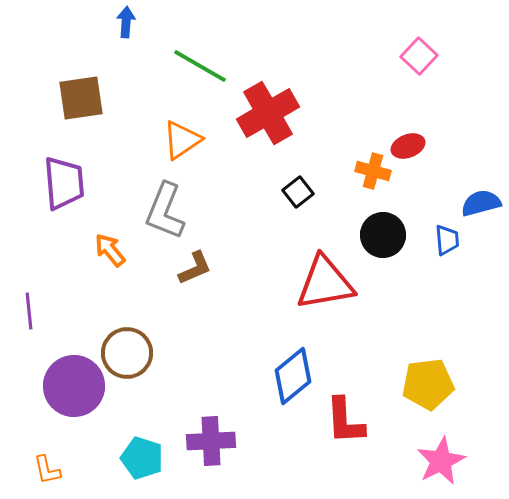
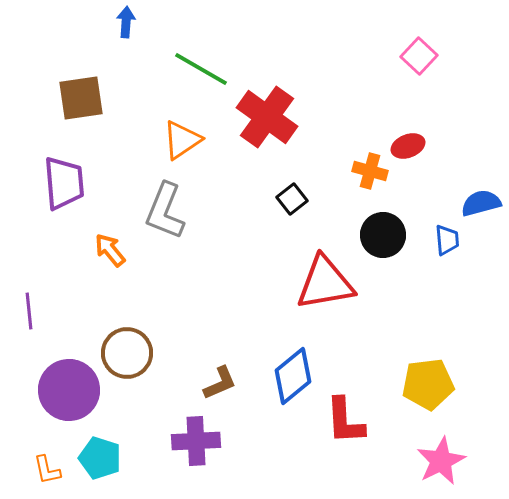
green line: moved 1 px right, 3 px down
red cross: moved 1 px left, 4 px down; rotated 24 degrees counterclockwise
orange cross: moved 3 px left
black square: moved 6 px left, 7 px down
brown L-shape: moved 25 px right, 115 px down
purple circle: moved 5 px left, 4 px down
purple cross: moved 15 px left
cyan pentagon: moved 42 px left
